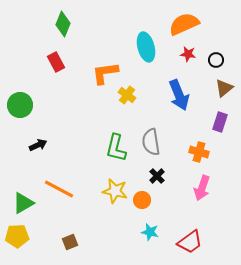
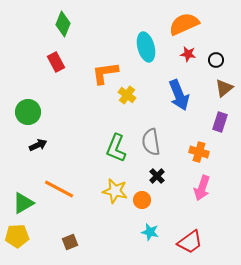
green circle: moved 8 px right, 7 px down
green L-shape: rotated 8 degrees clockwise
